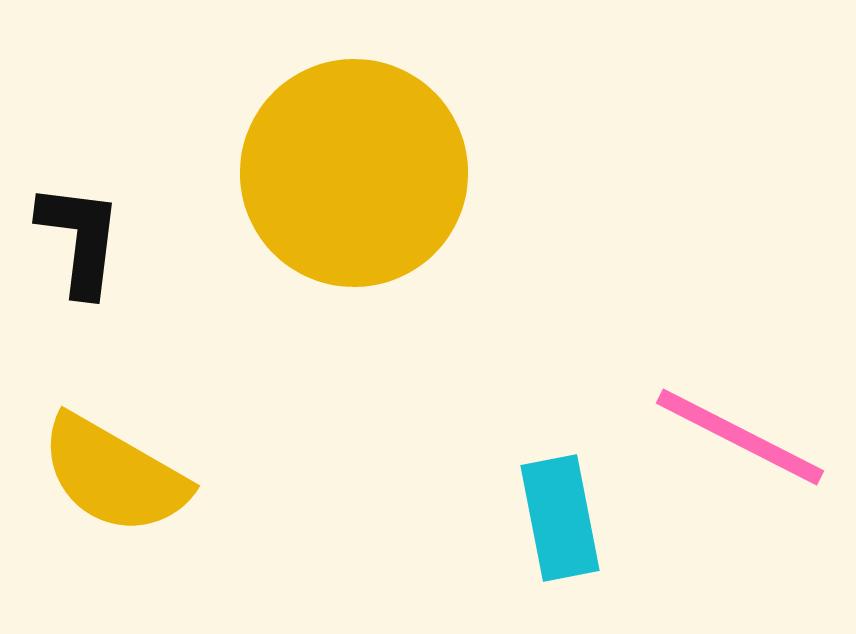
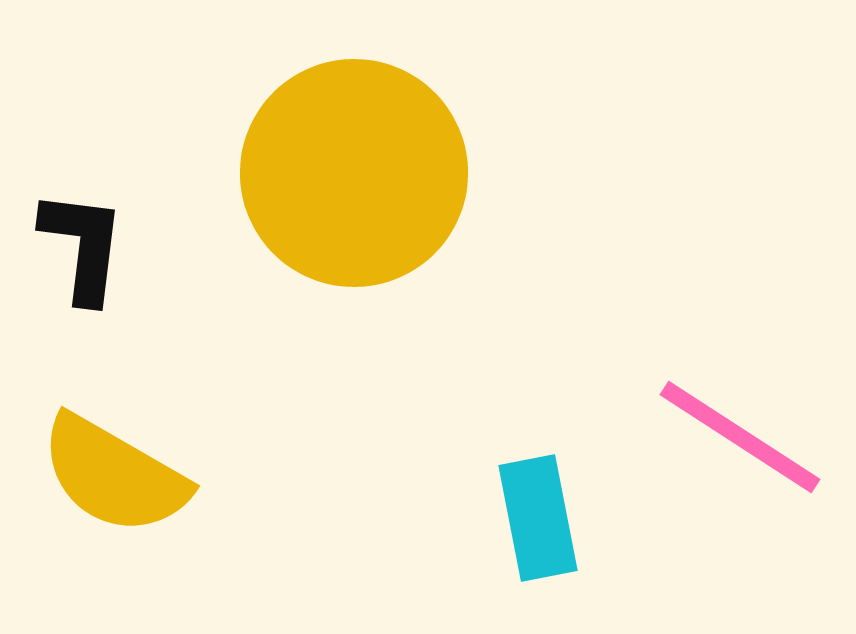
black L-shape: moved 3 px right, 7 px down
pink line: rotated 6 degrees clockwise
cyan rectangle: moved 22 px left
